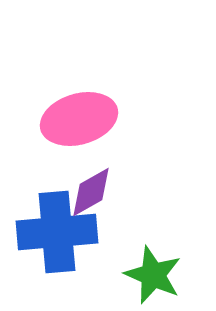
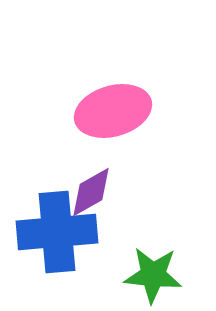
pink ellipse: moved 34 px right, 8 px up
green star: rotated 18 degrees counterclockwise
